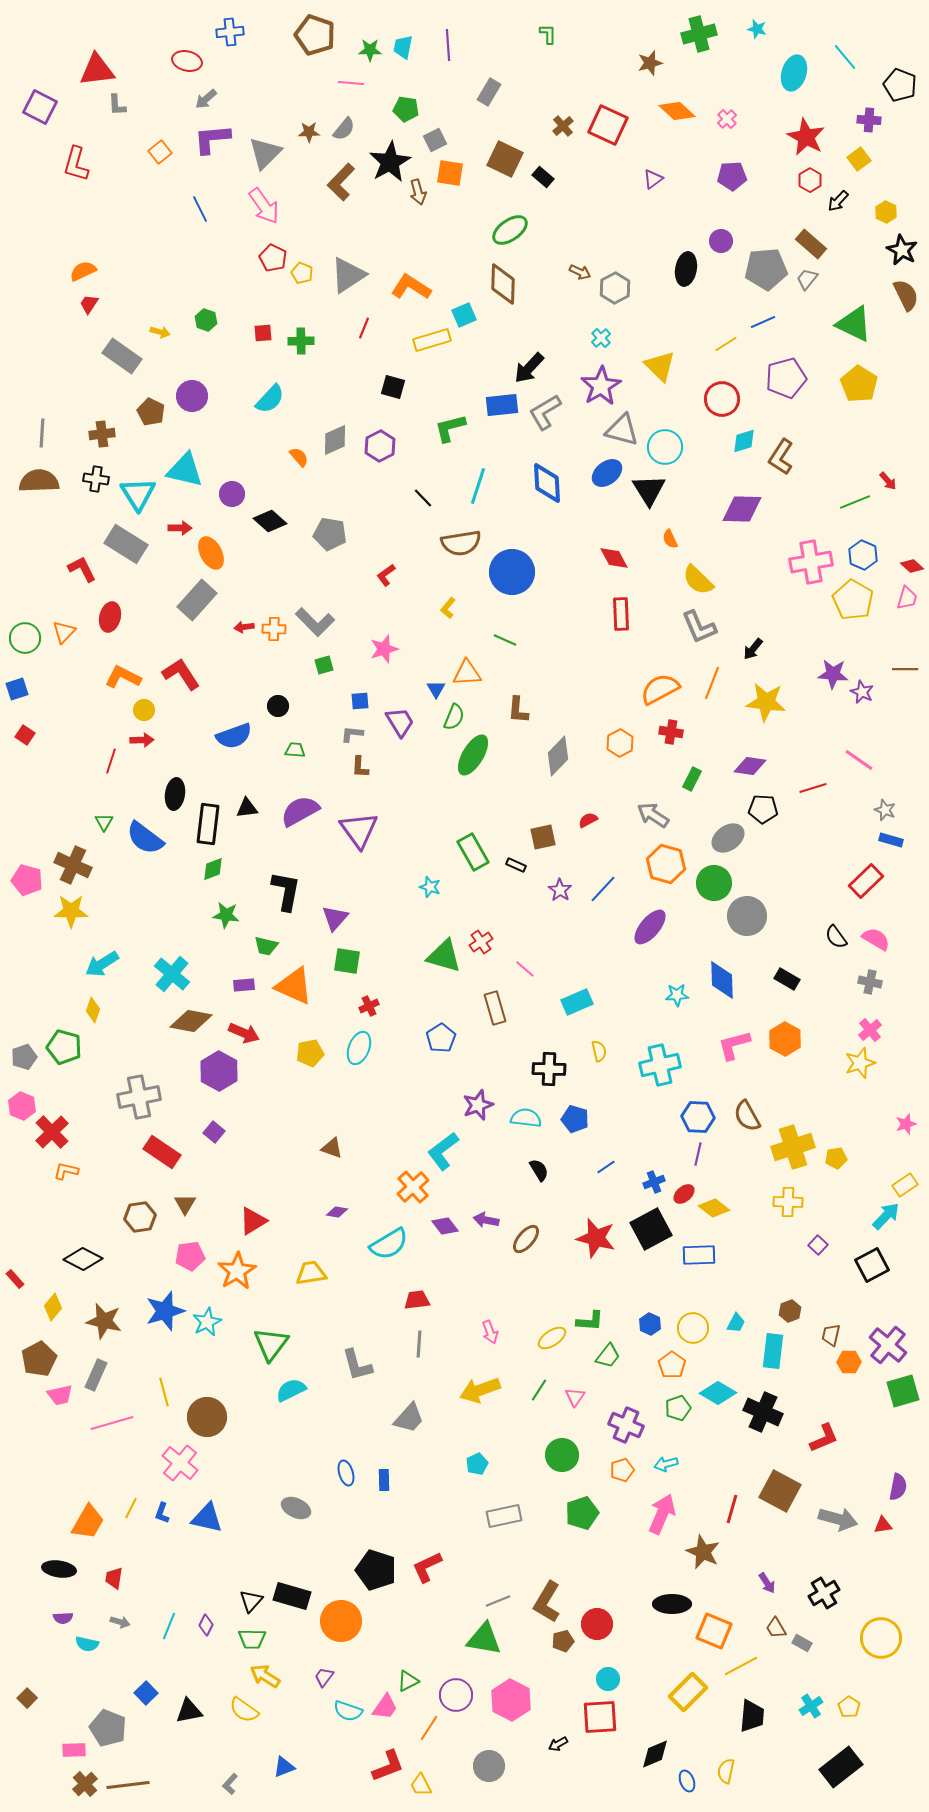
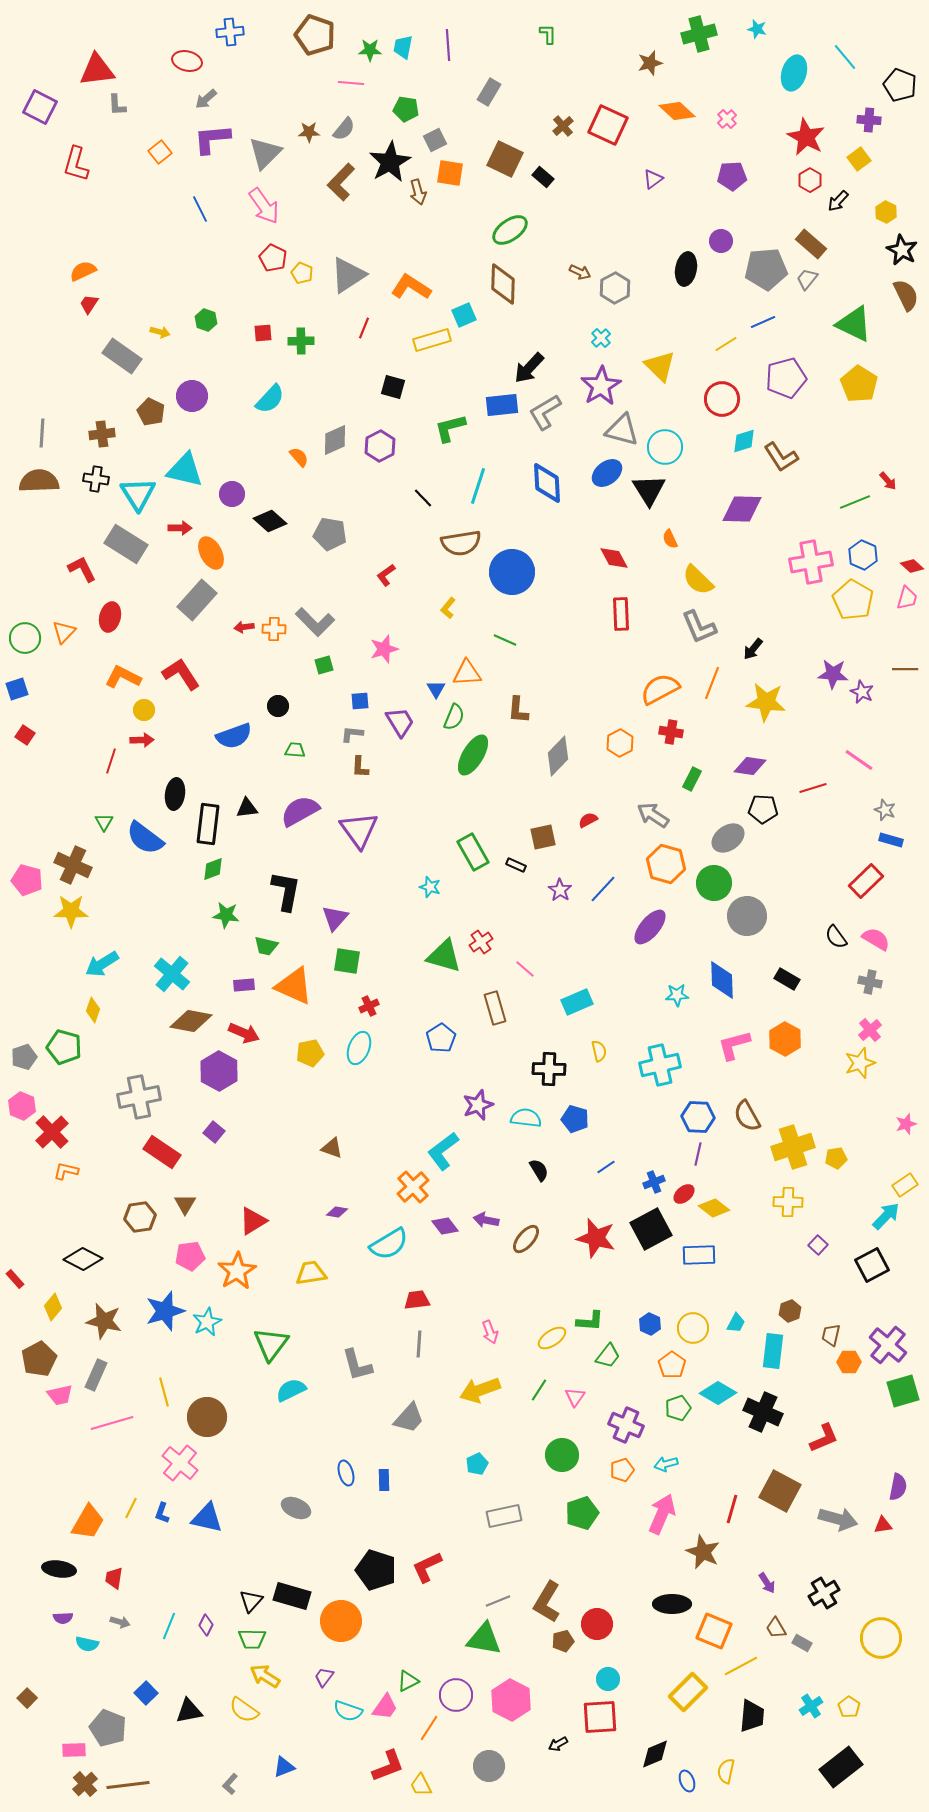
brown L-shape at (781, 457): rotated 66 degrees counterclockwise
